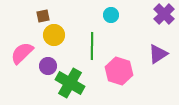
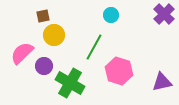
green line: moved 2 px right, 1 px down; rotated 28 degrees clockwise
purple triangle: moved 4 px right, 28 px down; rotated 20 degrees clockwise
purple circle: moved 4 px left
